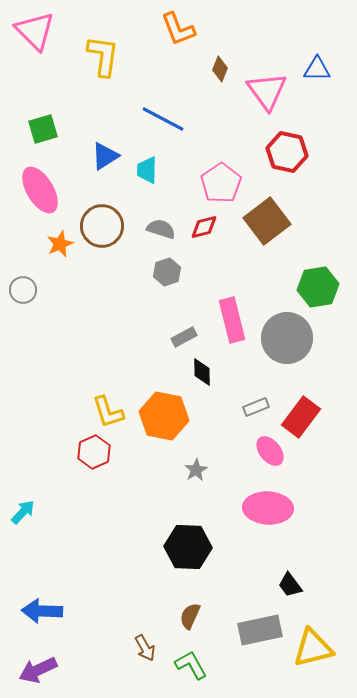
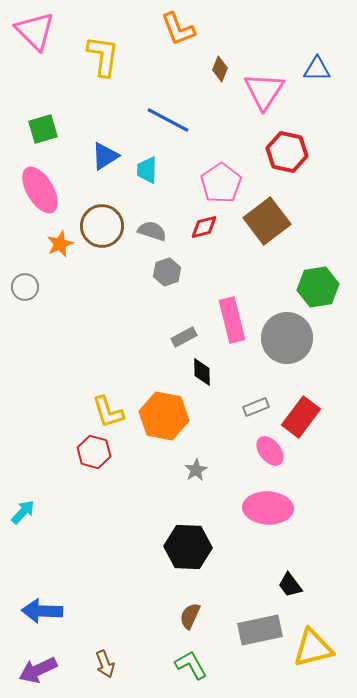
pink triangle at (267, 91): moved 3 px left; rotated 9 degrees clockwise
blue line at (163, 119): moved 5 px right, 1 px down
gray semicircle at (161, 229): moved 9 px left, 2 px down
gray circle at (23, 290): moved 2 px right, 3 px up
red hexagon at (94, 452): rotated 20 degrees counterclockwise
brown arrow at (145, 648): moved 40 px left, 16 px down; rotated 8 degrees clockwise
